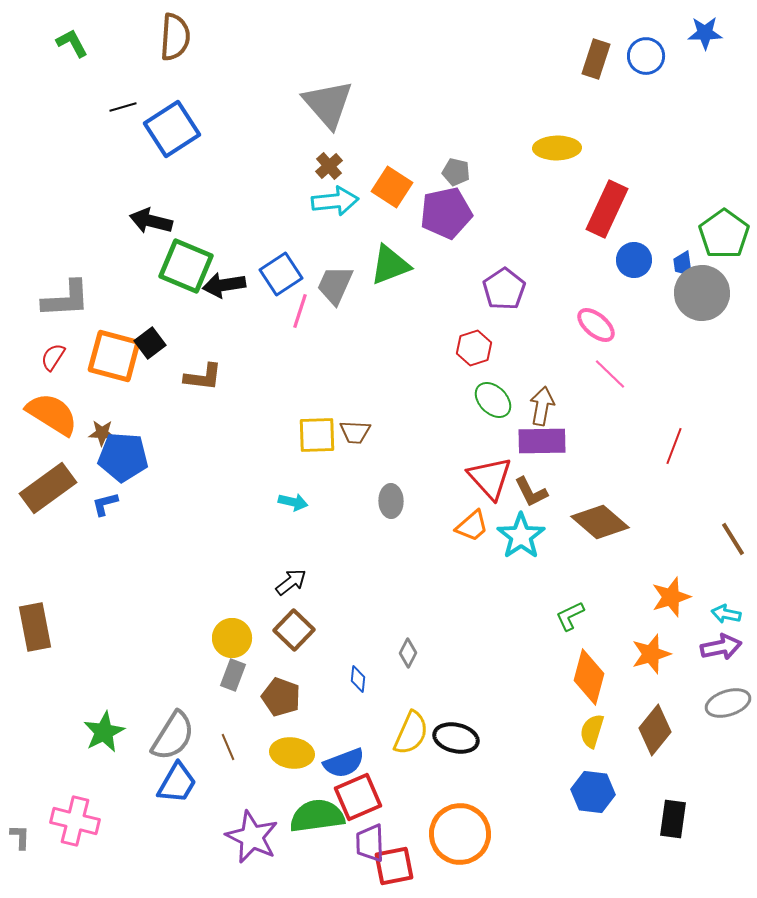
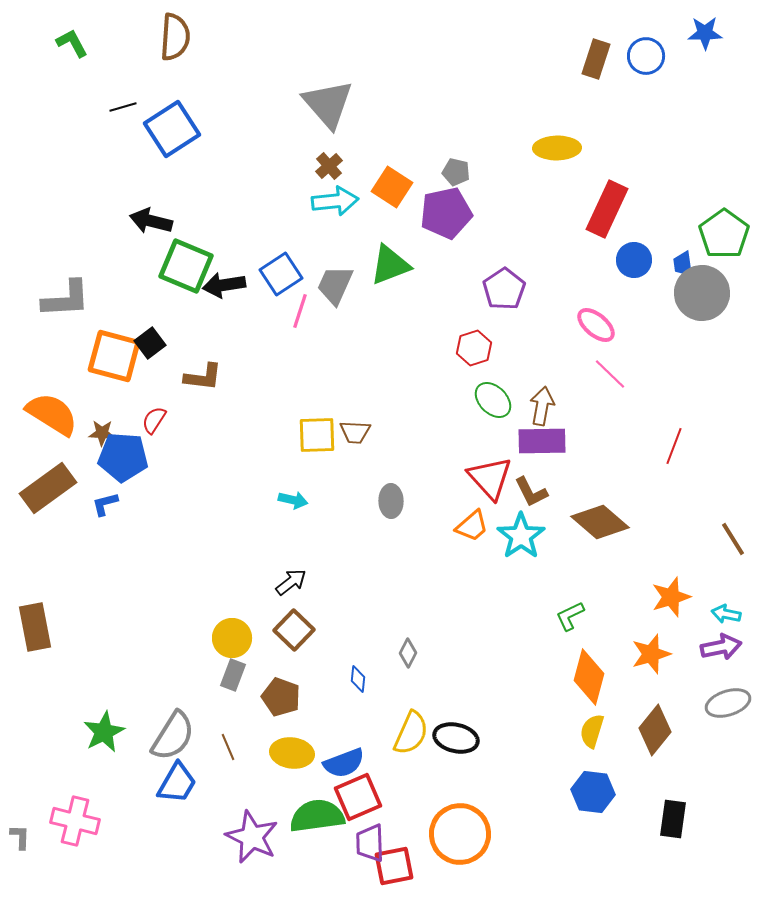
red semicircle at (53, 357): moved 101 px right, 63 px down
cyan arrow at (293, 502): moved 2 px up
